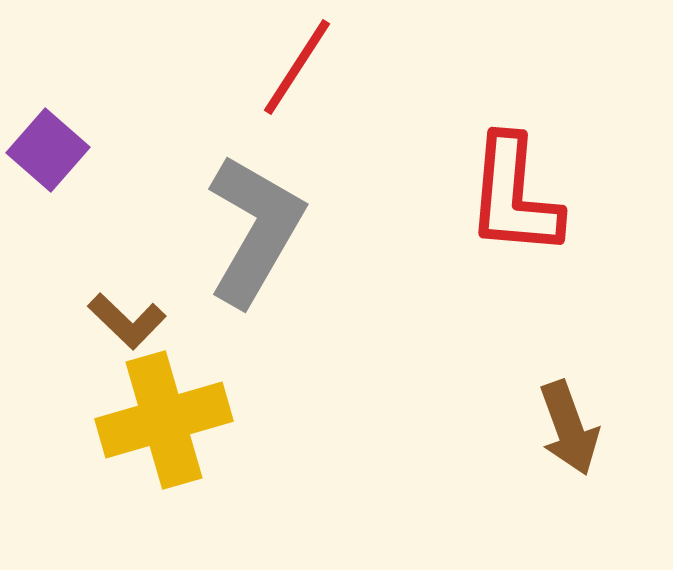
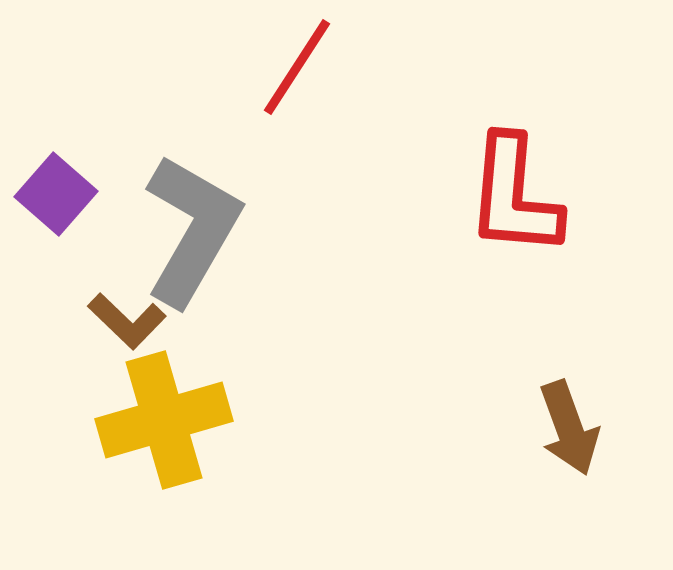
purple square: moved 8 px right, 44 px down
gray L-shape: moved 63 px left
